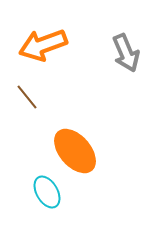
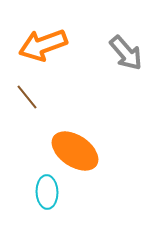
gray arrow: rotated 18 degrees counterclockwise
orange ellipse: rotated 15 degrees counterclockwise
cyan ellipse: rotated 28 degrees clockwise
